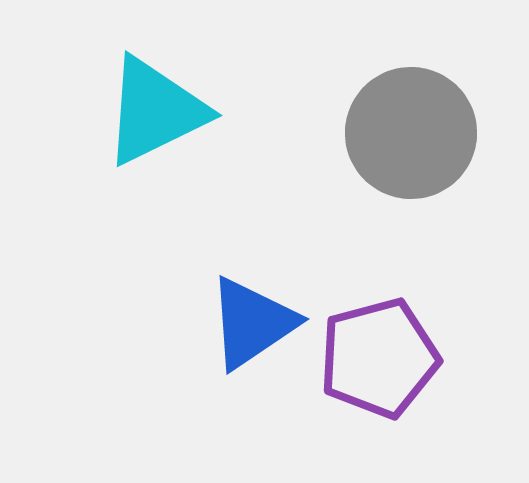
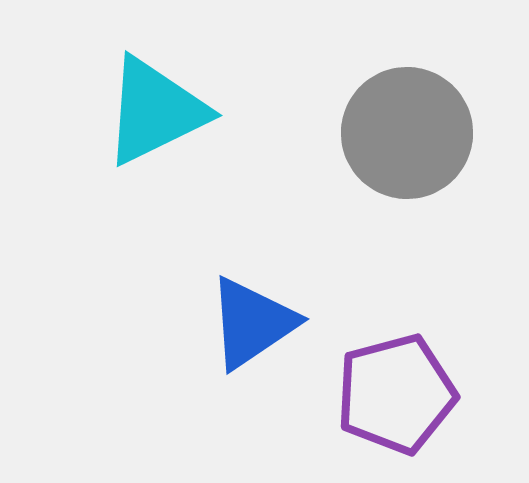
gray circle: moved 4 px left
purple pentagon: moved 17 px right, 36 px down
